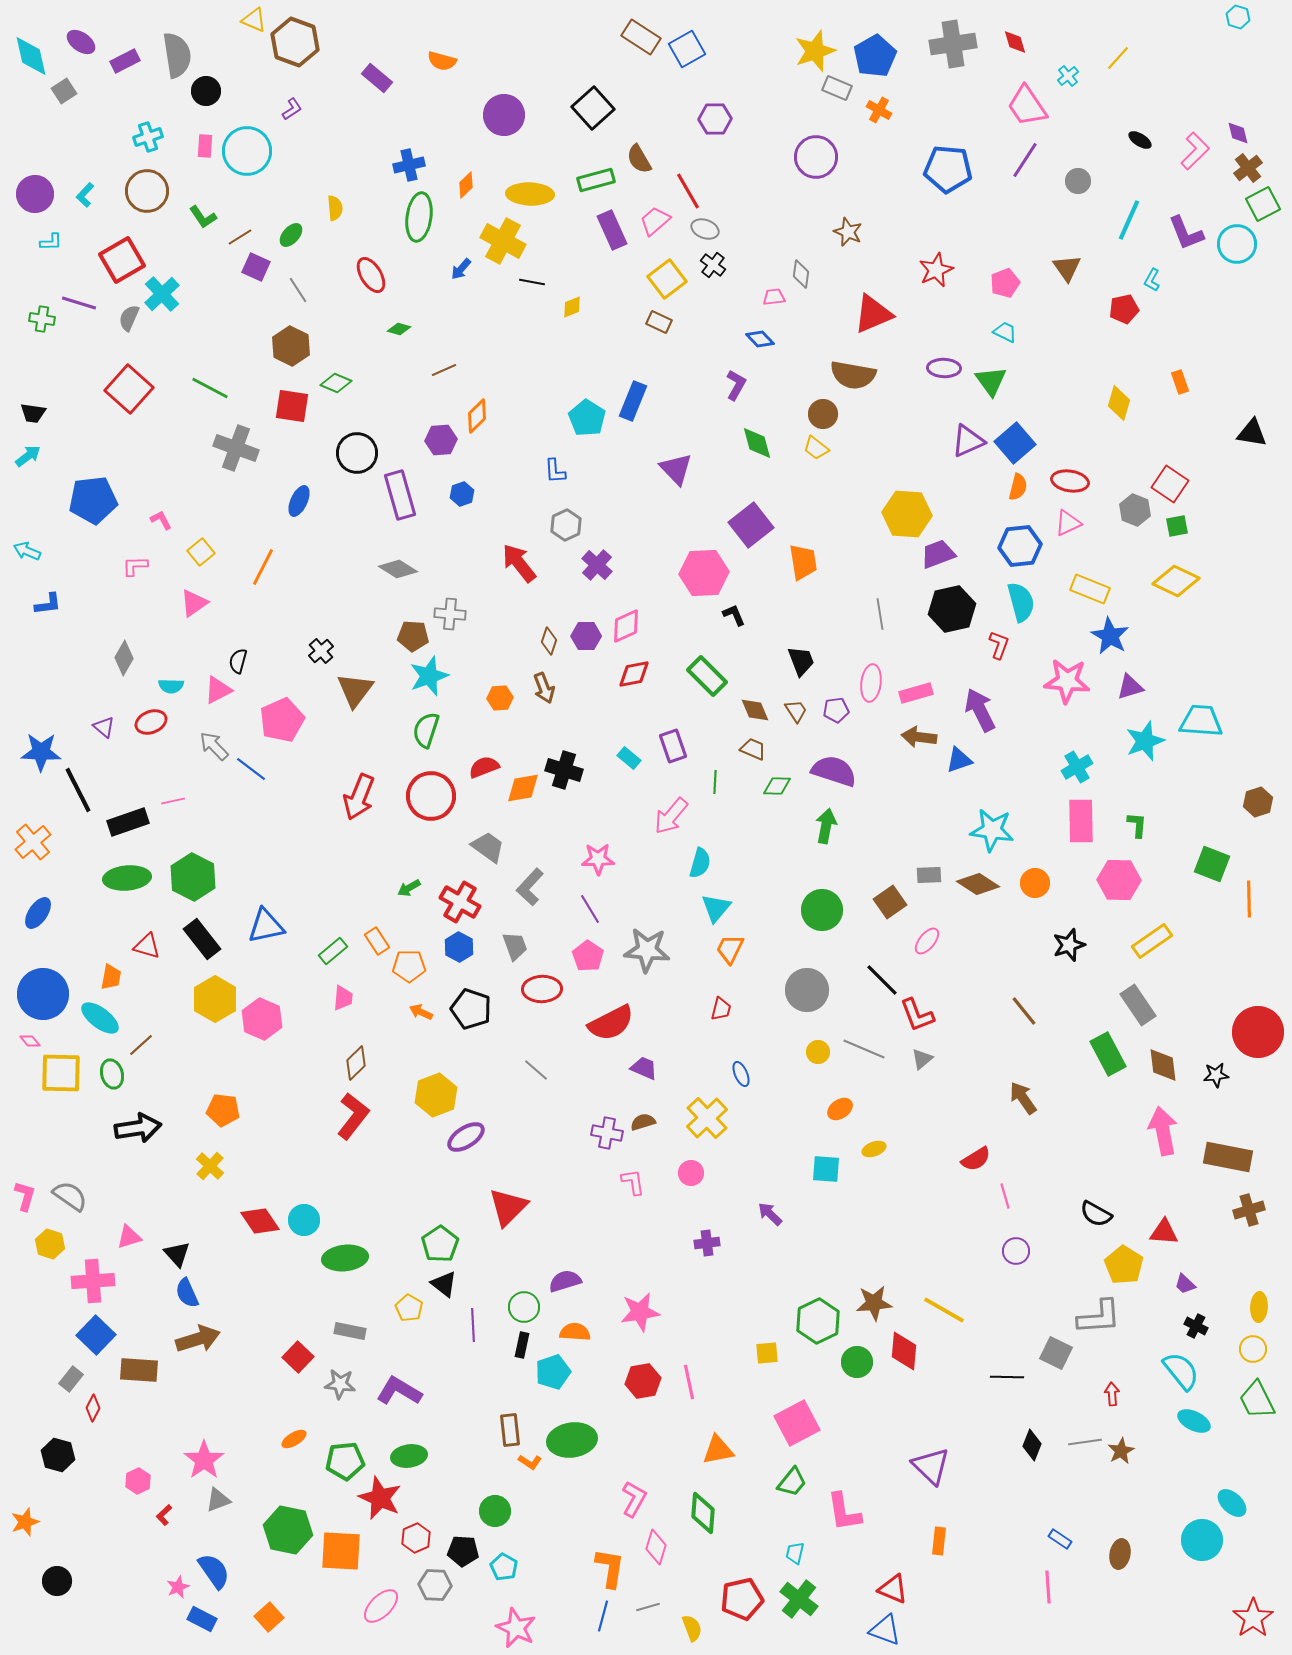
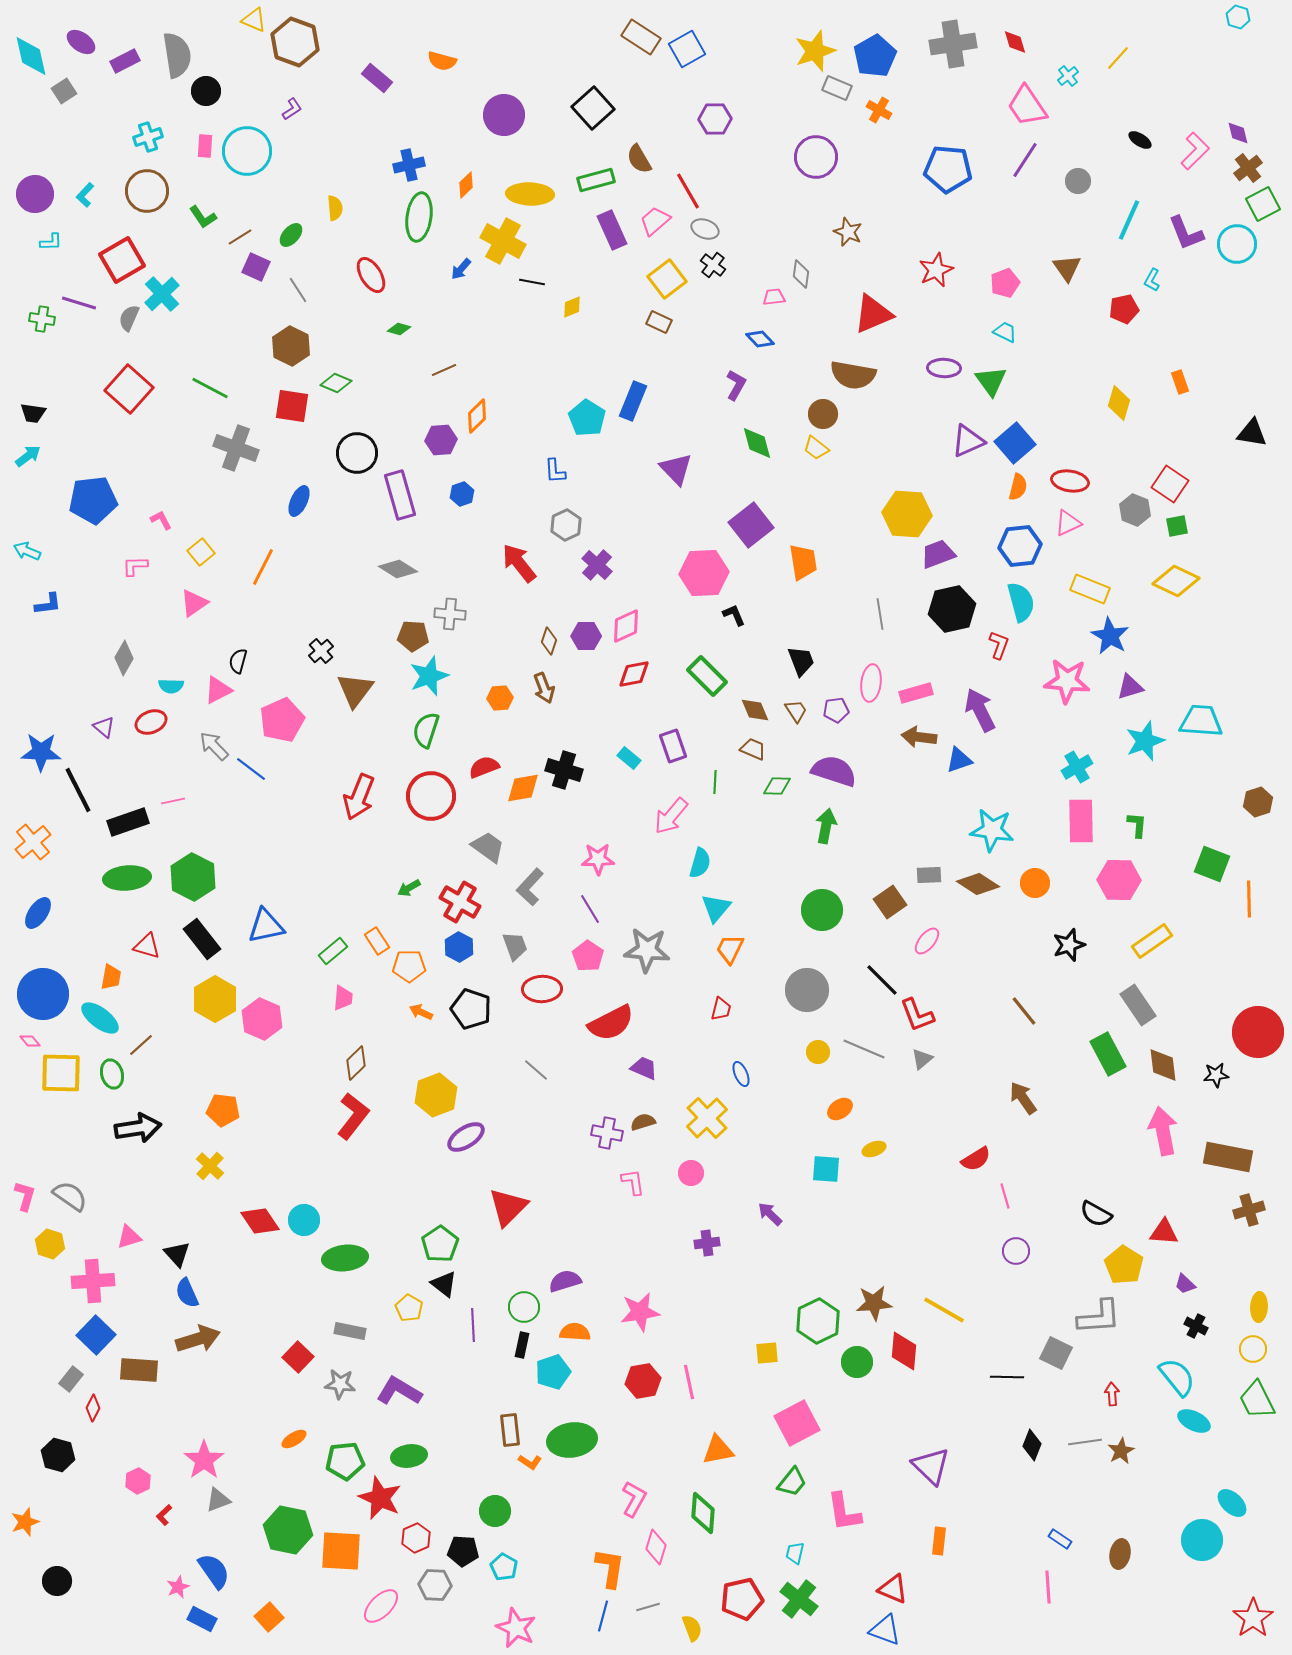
cyan semicircle at (1181, 1371): moved 4 px left, 6 px down
